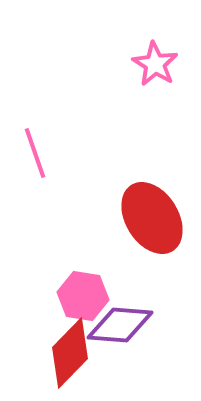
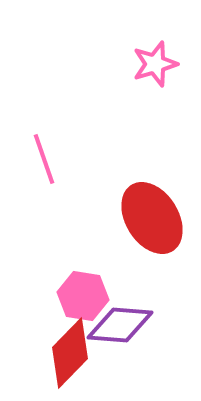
pink star: rotated 24 degrees clockwise
pink line: moved 9 px right, 6 px down
